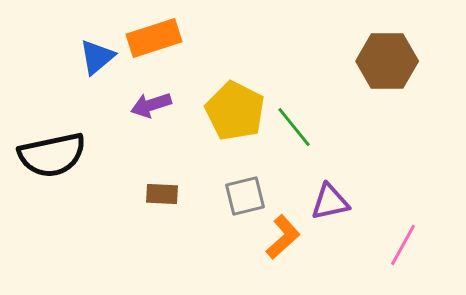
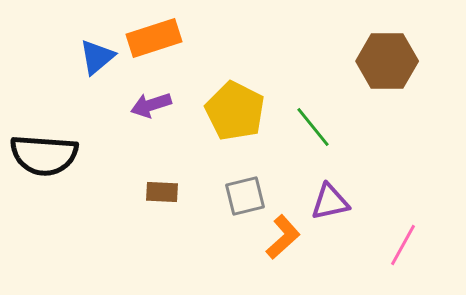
green line: moved 19 px right
black semicircle: moved 8 px left; rotated 16 degrees clockwise
brown rectangle: moved 2 px up
